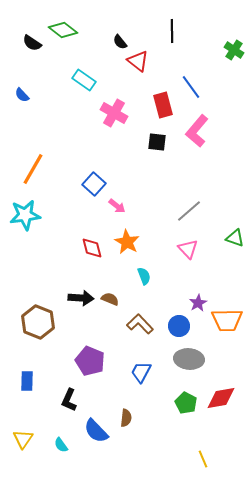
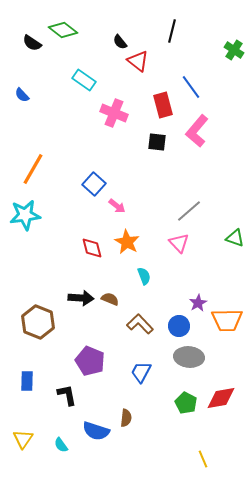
black line at (172, 31): rotated 15 degrees clockwise
pink cross at (114, 113): rotated 8 degrees counterclockwise
pink triangle at (188, 249): moved 9 px left, 6 px up
gray ellipse at (189, 359): moved 2 px up
black L-shape at (69, 400): moved 2 px left, 5 px up; rotated 145 degrees clockwise
blue semicircle at (96, 431): rotated 28 degrees counterclockwise
